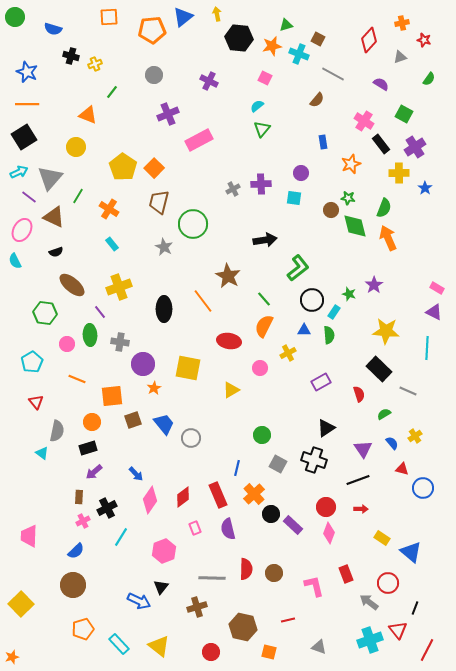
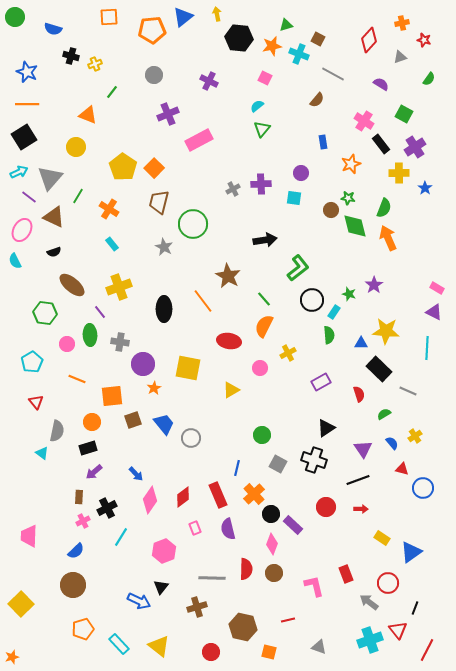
black semicircle at (56, 252): moved 2 px left
blue triangle at (304, 330): moved 57 px right, 13 px down
pink diamond at (329, 533): moved 57 px left, 11 px down
blue triangle at (411, 552): rotated 45 degrees clockwise
